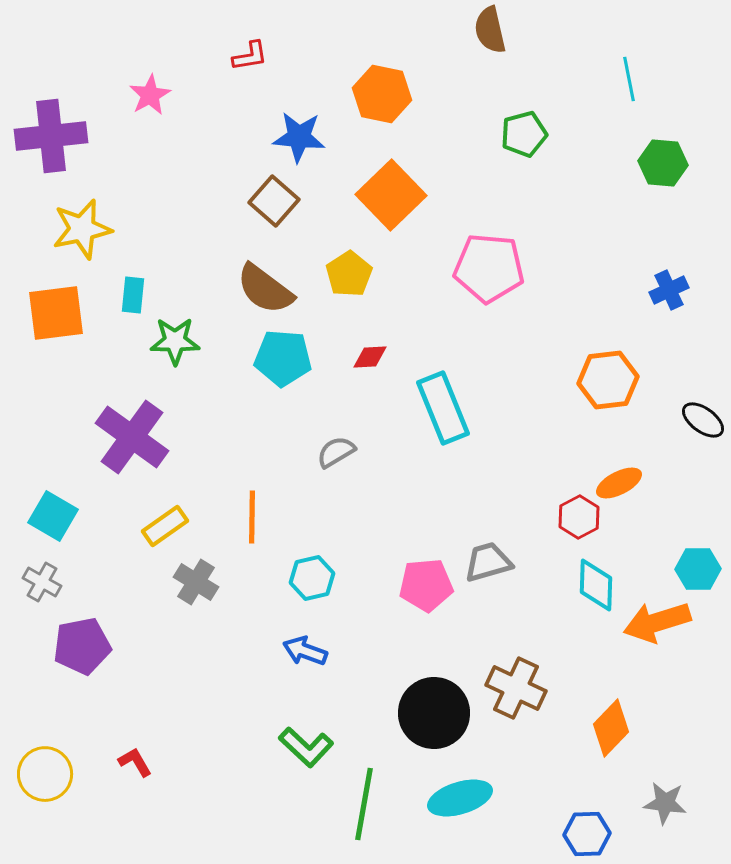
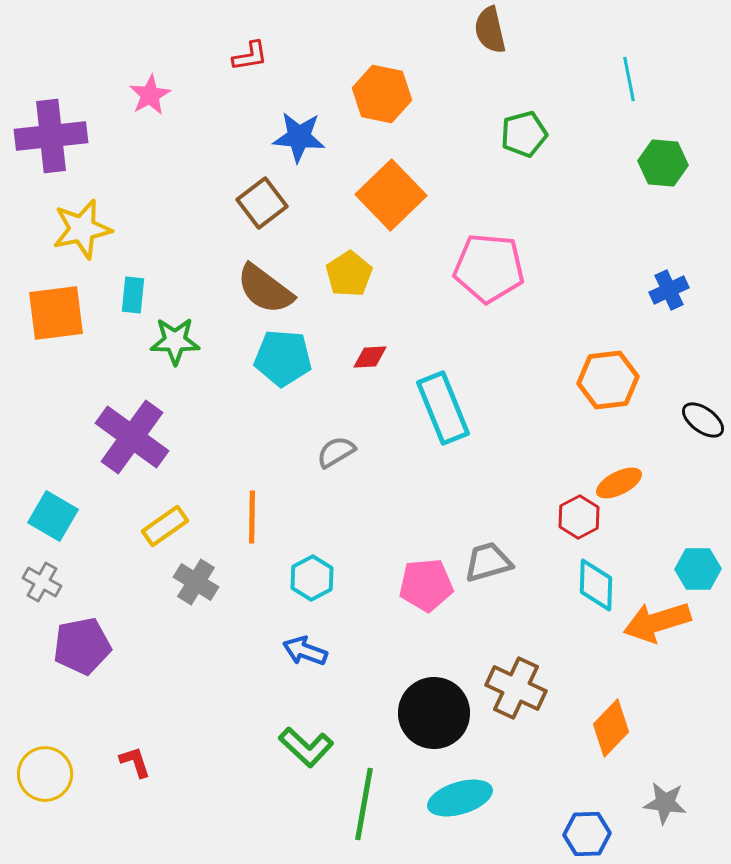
brown square at (274, 201): moved 12 px left, 2 px down; rotated 12 degrees clockwise
cyan hexagon at (312, 578): rotated 15 degrees counterclockwise
red L-shape at (135, 762): rotated 12 degrees clockwise
